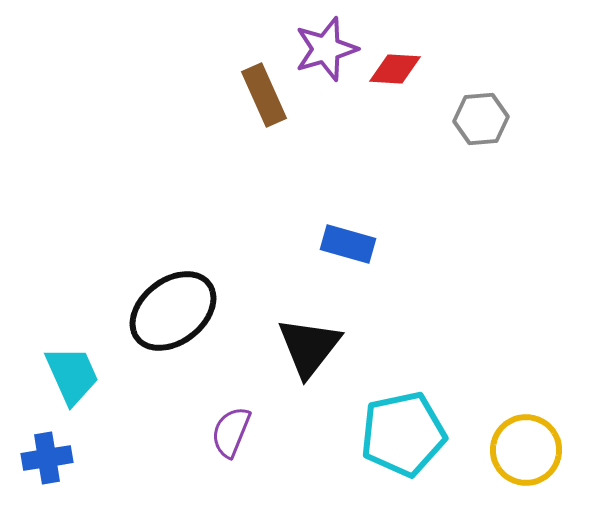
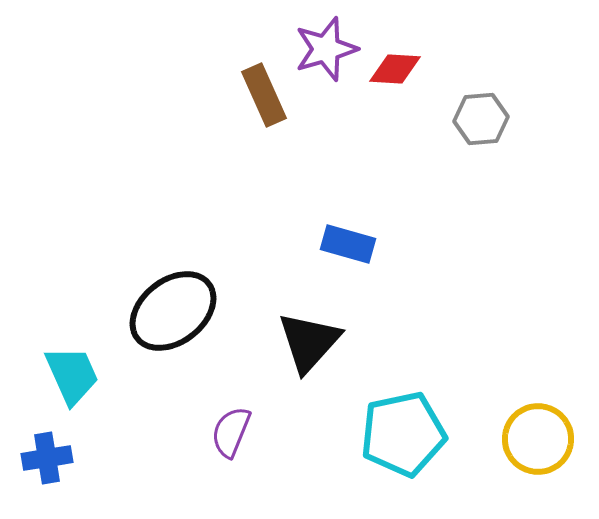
black triangle: moved 5 px up; rotated 4 degrees clockwise
yellow circle: moved 12 px right, 11 px up
